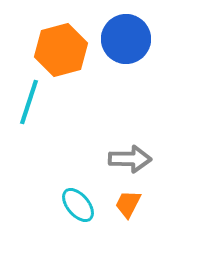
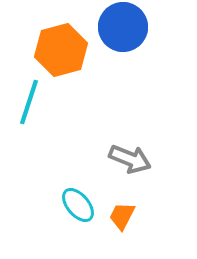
blue circle: moved 3 px left, 12 px up
gray arrow: rotated 21 degrees clockwise
orange trapezoid: moved 6 px left, 12 px down
